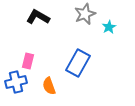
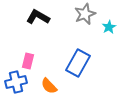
orange semicircle: rotated 24 degrees counterclockwise
